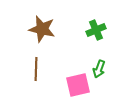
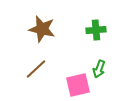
green cross: rotated 18 degrees clockwise
brown line: rotated 45 degrees clockwise
